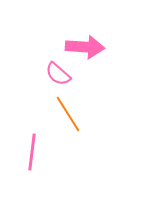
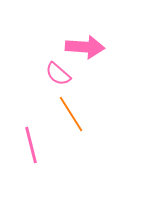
orange line: moved 3 px right
pink line: moved 1 px left, 7 px up; rotated 21 degrees counterclockwise
